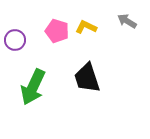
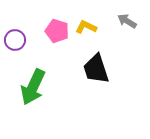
black trapezoid: moved 9 px right, 9 px up
